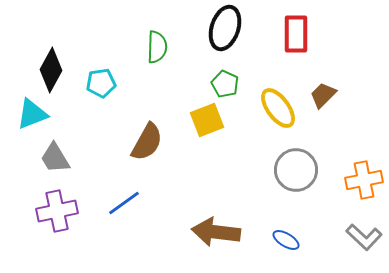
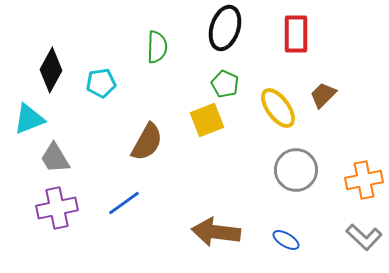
cyan triangle: moved 3 px left, 5 px down
purple cross: moved 3 px up
